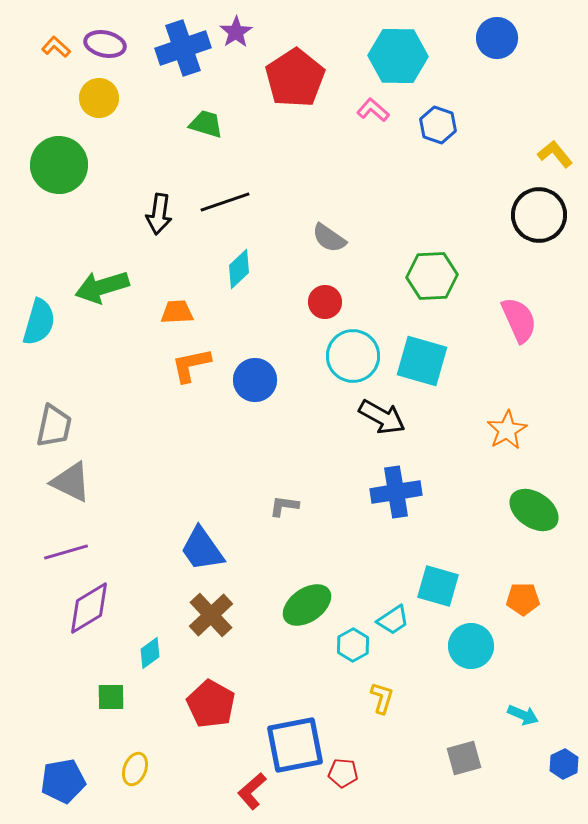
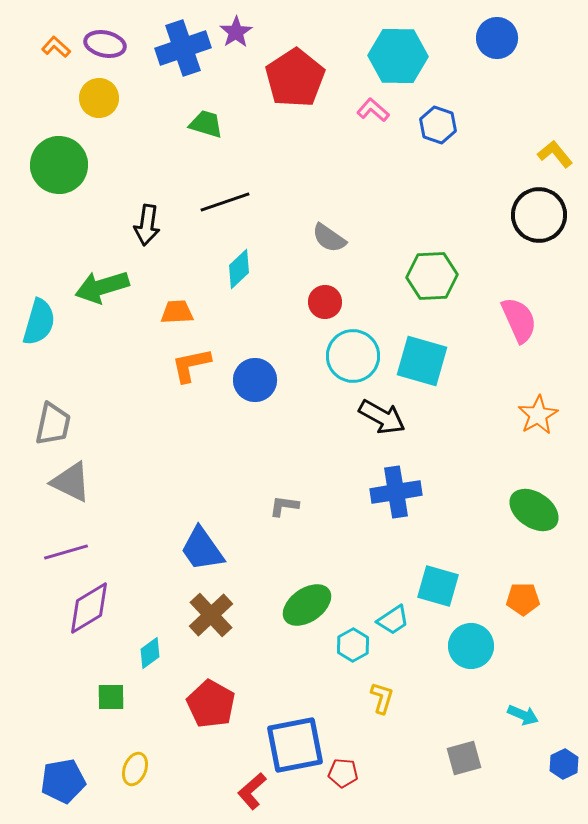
black arrow at (159, 214): moved 12 px left, 11 px down
gray trapezoid at (54, 426): moved 1 px left, 2 px up
orange star at (507, 430): moved 31 px right, 15 px up
